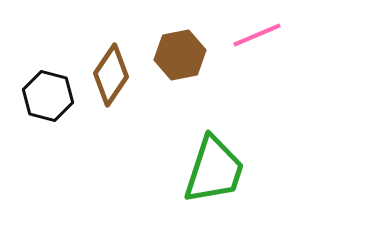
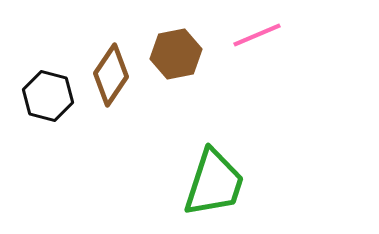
brown hexagon: moved 4 px left, 1 px up
green trapezoid: moved 13 px down
